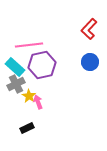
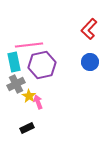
cyan rectangle: moved 1 px left, 5 px up; rotated 36 degrees clockwise
